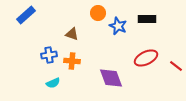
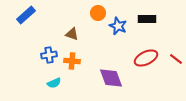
red line: moved 7 px up
cyan semicircle: moved 1 px right
